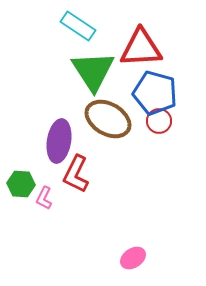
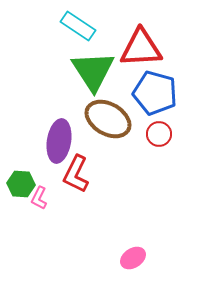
red circle: moved 13 px down
pink L-shape: moved 5 px left
